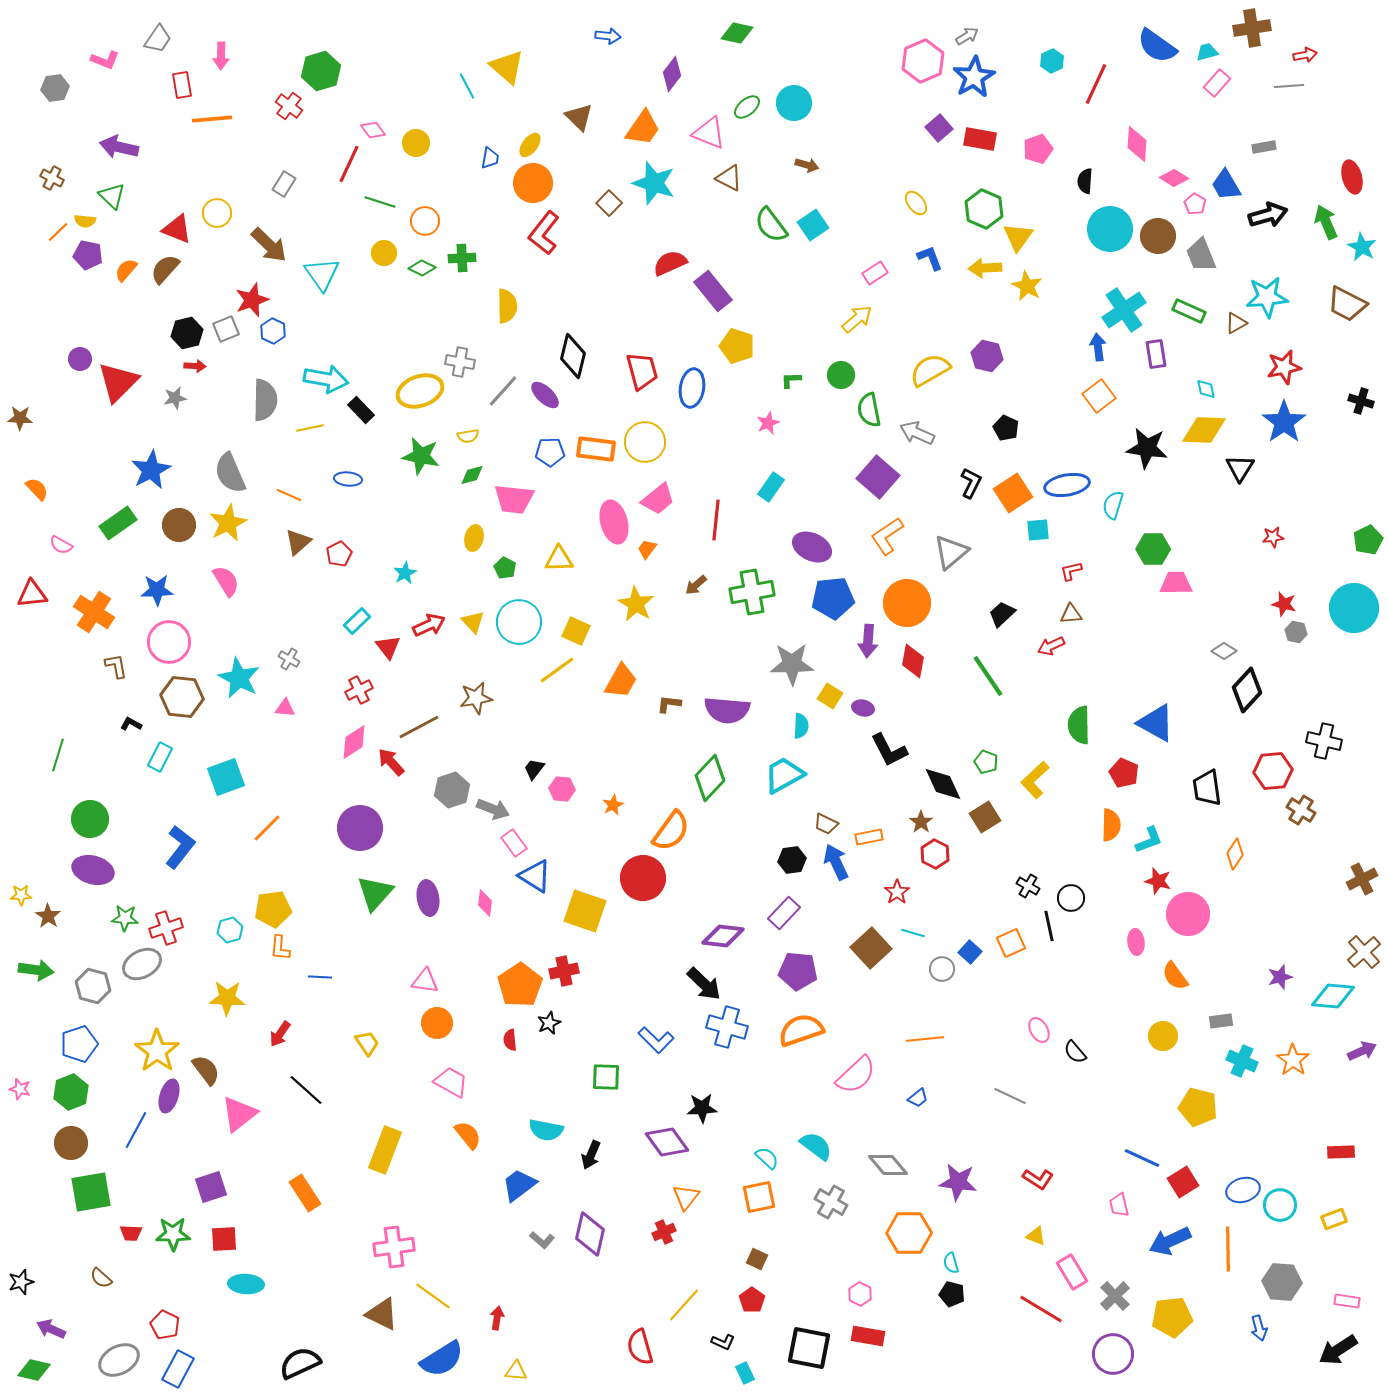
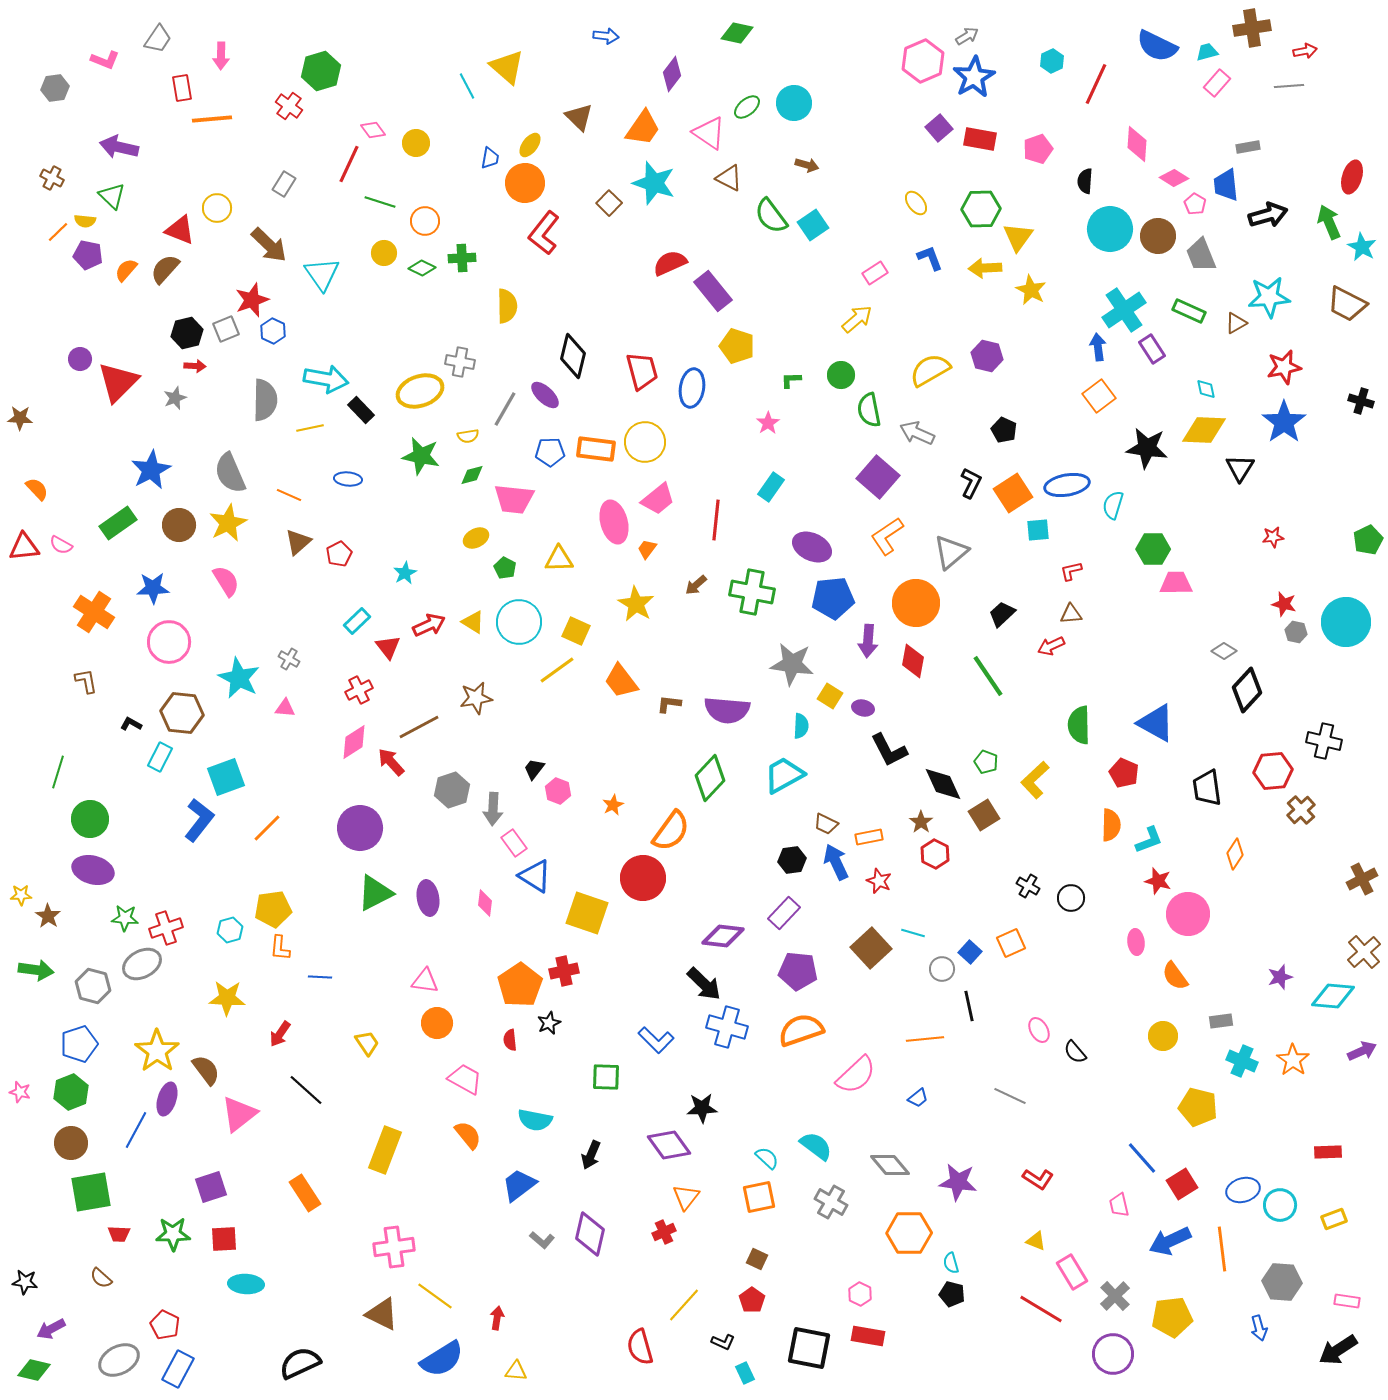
blue arrow at (608, 36): moved 2 px left
blue semicircle at (1157, 46): rotated 9 degrees counterclockwise
red arrow at (1305, 55): moved 4 px up
red rectangle at (182, 85): moved 3 px down
pink triangle at (709, 133): rotated 12 degrees clockwise
gray rectangle at (1264, 147): moved 16 px left
red ellipse at (1352, 177): rotated 32 degrees clockwise
orange circle at (533, 183): moved 8 px left
blue trapezoid at (1226, 185): rotated 24 degrees clockwise
green hexagon at (984, 209): moved 3 px left; rotated 24 degrees counterclockwise
yellow circle at (217, 213): moved 5 px up
green arrow at (1326, 222): moved 3 px right
green semicircle at (771, 225): moved 9 px up
red triangle at (177, 229): moved 3 px right, 1 px down
yellow star at (1027, 286): moved 4 px right, 4 px down
cyan star at (1267, 297): moved 2 px right
purple rectangle at (1156, 354): moved 4 px left, 5 px up; rotated 24 degrees counterclockwise
gray line at (503, 391): moved 2 px right, 18 px down; rotated 12 degrees counterclockwise
gray star at (175, 398): rotated 10 degrees counterclockwise
pink star at (768, 423): rotated 10 degrees counterclockwise
black pentagon at (1006, 428): moved 2 px left, 2 px down
yellow ellipse at (474, 538): moved 2 px right; rotated 50 degrees clockwise
blue star at (157, 590): moved 4 px left, 2 px up
green cross at (752, 592): rotated 21 degrees clockwise
red triangle at (32, 594): moved 8 px left, 47 px up
orange circle at (907, 603): moved 9 px right
cyan circle at (1354, 608): moved 8 px left, 14 px down
yellow triangle at (473, 622): rotated 15 degrees counterclockwise
gray star at (792, 664): rotated 9 degrees clockwise
brown L-shape at (116, 666): moved 30 px left, 15 px down
orange trapezoid at (621, 681): rotated 114 degrees clockwise
brown hexagon at (182, 697): moved 16 px down
green line at (58, 755): moved 17 px down
pink hexagon at (562, 789): moved 4 px left, 2 px down; rotated 15 degrees clockwise
gray arrow at (493, 809): rotated 72 degrees clockwise
brown cross at (1301, 810): rotated 16 degrees clockwise
brown square at (985, 817): moved 1 px left, 2 px up
blue L-shape at (180, 847): moved 19 px right, 27 px up
red star at (897, 892): moved 18 px left, 11 px up; rotated 15 degrees counterclockwise
green triangle at (375, 893): rotated 21 degrees clockwise
yellow square at (585, 911): moved 2 px right, 2 px down
black line at (1049, 926): moved 80 px left, 80 px down
pink trapezoid at (451, 1082): moved 14 px right, 3 px up
pink star at (20, 1089): moved 3 px down
purple ellipse at (169, 1096): moved 2 px left, 3 px down
cyan semicircle at (546, 1130): moved 11 px left, 10 px up
purple diamond at (667, 1142): moved 2 px right, 3 px down
red rectangle at (1341, 1152): moved 13 px left
blue line at (1142, 1158): rotated 24 degrees clockwise
gray diamond at (888, 1165): moved 2 px right
red square at (1183, 1182): moved 1 px left, 2 px down
red trapezoid at (131, 1233): moved 12 px left, 1 px down
yellow triangle at (1036, 1236): moved 5 px down
orange line at (1228, 1249): moved 6 px left; rotated 6 degrees counterclockwise
black star at (21, 1282): moved 4 px right; rotated 25 degrees clockwise
yellow line at (433, 1296): moved 2 px right
purple arrow at (51, 1329): rotated 52 degrees counterclockwise
